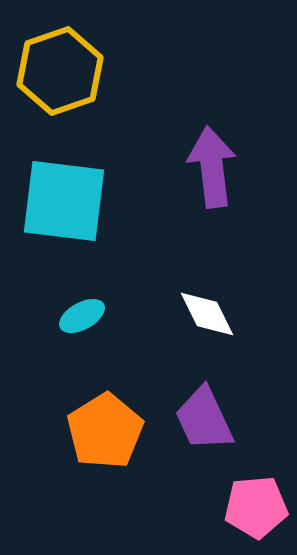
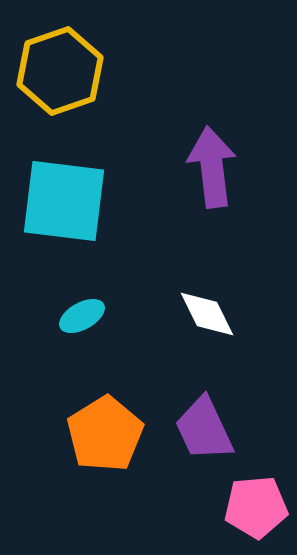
purple trapezoid: moved 10 px down
orange pentagon: moved 3 px down
